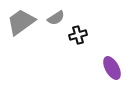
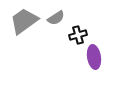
gray trapezoid: moved 3 px right, 1 px up
purple ellipse: moved 18 px left, 11 px up; rotated 20 degrees clockwise
